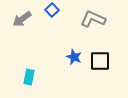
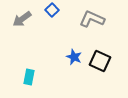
gray L-shape: moved 1 px left
black square: rotated 25 degrees clockwise
